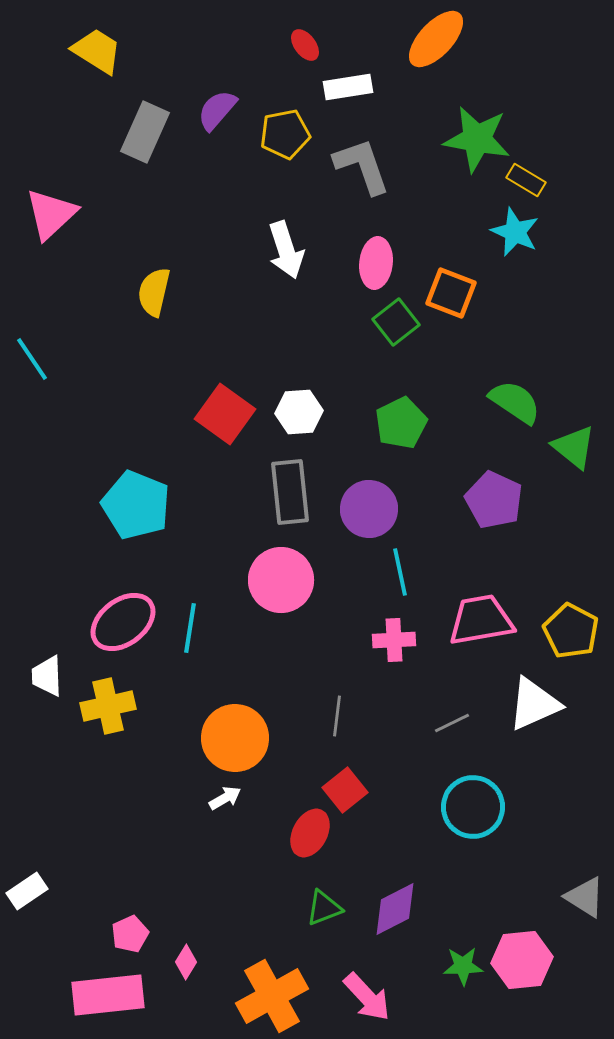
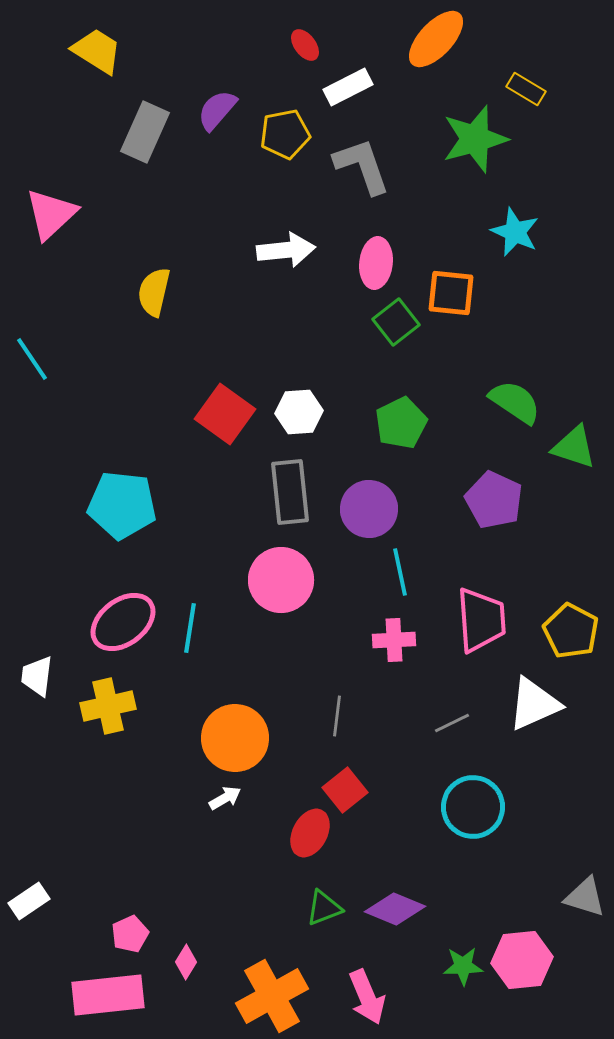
white rectangle at (348, 87): rotated 18 degrees counterclockwise
green star at (477, 139): moved 2 px left; rotated 26 degrees counterclockwise
yellow rectangle at (526, 180): moved 91 px up
white arrow at (286, 250): rotated 78 degrees counterclockwise
orange square at (451, 293): rotated 15 degrees counterclockwise
green triangle at (574, 447): rotated 21 degrees counterclockwise
cyan pentagon at (136, 505): moved 14 px left; rotated 16 degrees counterclockwise
pink trapezoid at (481, 620): rotated 96 degrees clockwise
white trapezoid at (47, 676): moved 10 px left; rotated 9 degrees clockwise
white rectangle at (27, 891): moved 2 px right, 10 px down
gray triangle at (585, 897): rotated 15 degrees counterclockwise
purple diamond at (395, 909): rotated 50 degrees clockwise
pink arrow at (367, 997): rotated 20 degrees clockwise
